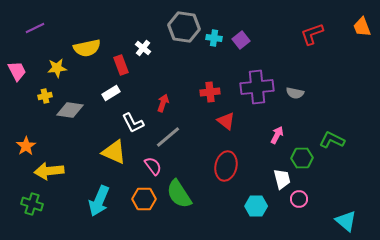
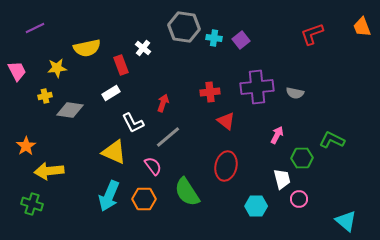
green semicircle: moved 8 px right, 2 px up
cyan arrow: moved 10 px right, 5 px up
